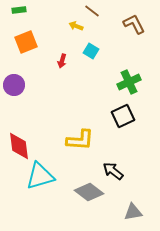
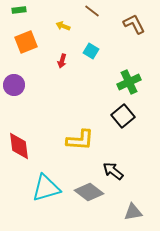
yellow arrow: moved 13 px left
black square: rotated 15 degrees counterclockwise
cyan triangle: moved 6 px right, 12 px down
